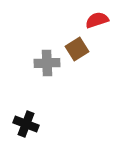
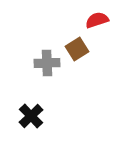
black cross: moved 5 px right, 8 px up; rotated 25 degrees clockwise
